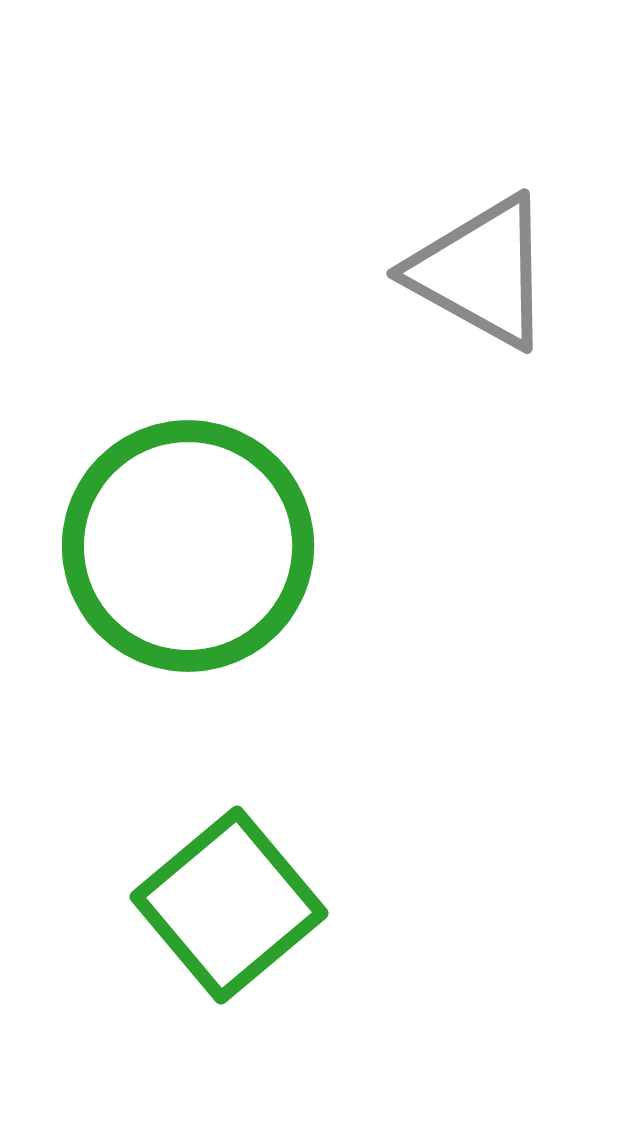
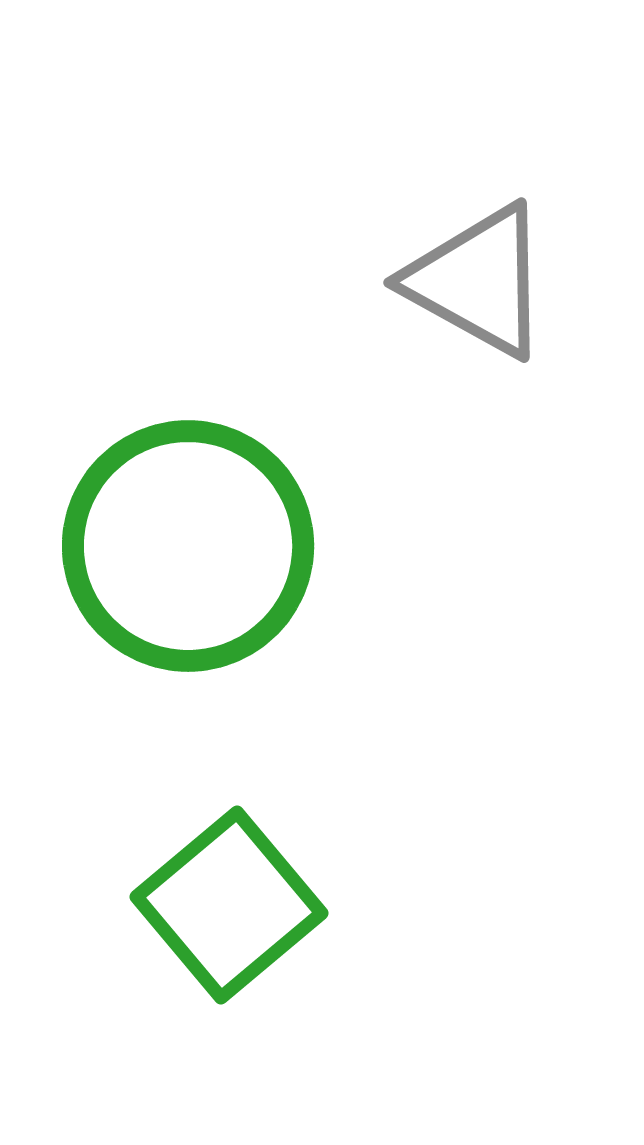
gray triangle: moved 3 px left, 9 px down
